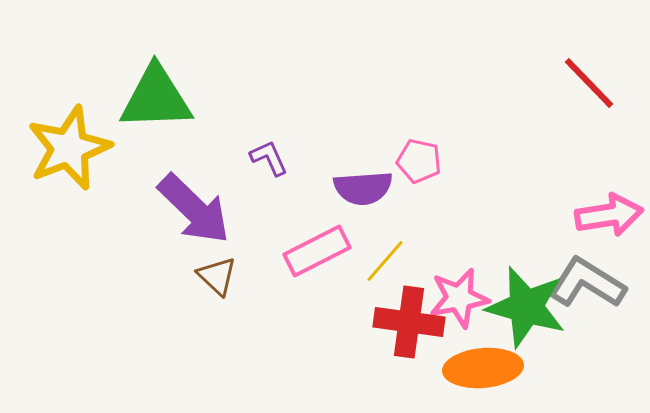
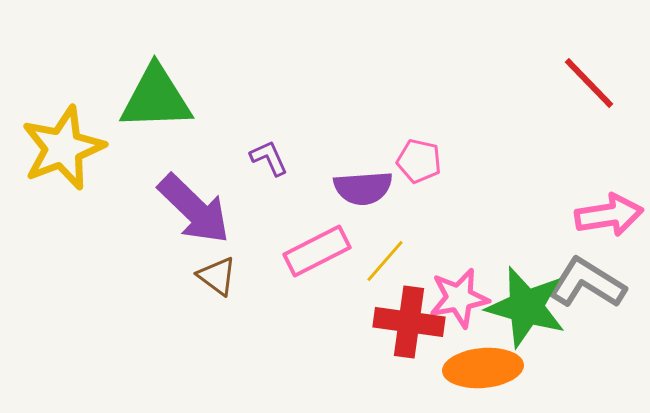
yellow star: moved 6 px left
brown triangle: rotated 6 degrees counterclockwise
